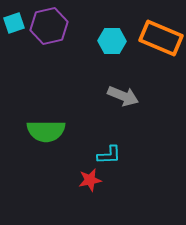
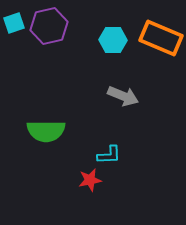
cyan hexagon: moved 1 px right, 1 px up
